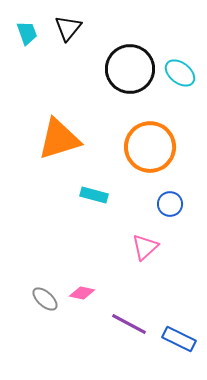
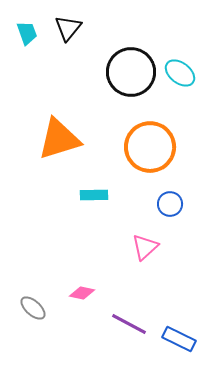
black circle: moved 1 px right, 3 px down
cyan rectangle: rotated 16 degrees counterclockwise
gray ellipse: moved 12 px left, 9 px down
